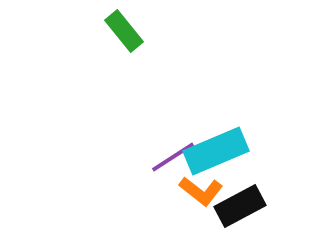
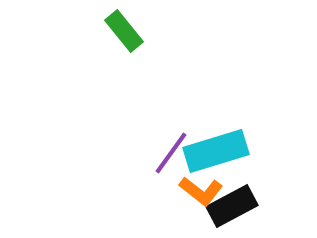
cyan rectangle: rotated 6 degrees clockwise
purple line: moved 2 px left, 4 px up; rotated 21 degrees counterclockwise
black rectangle: moved 8 px left
